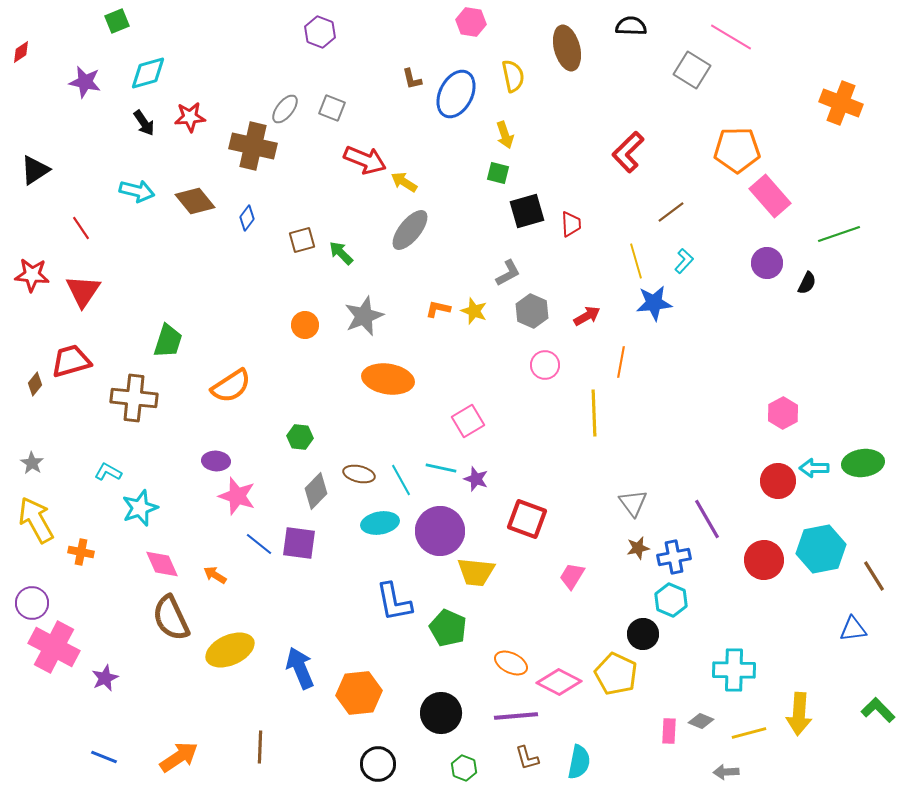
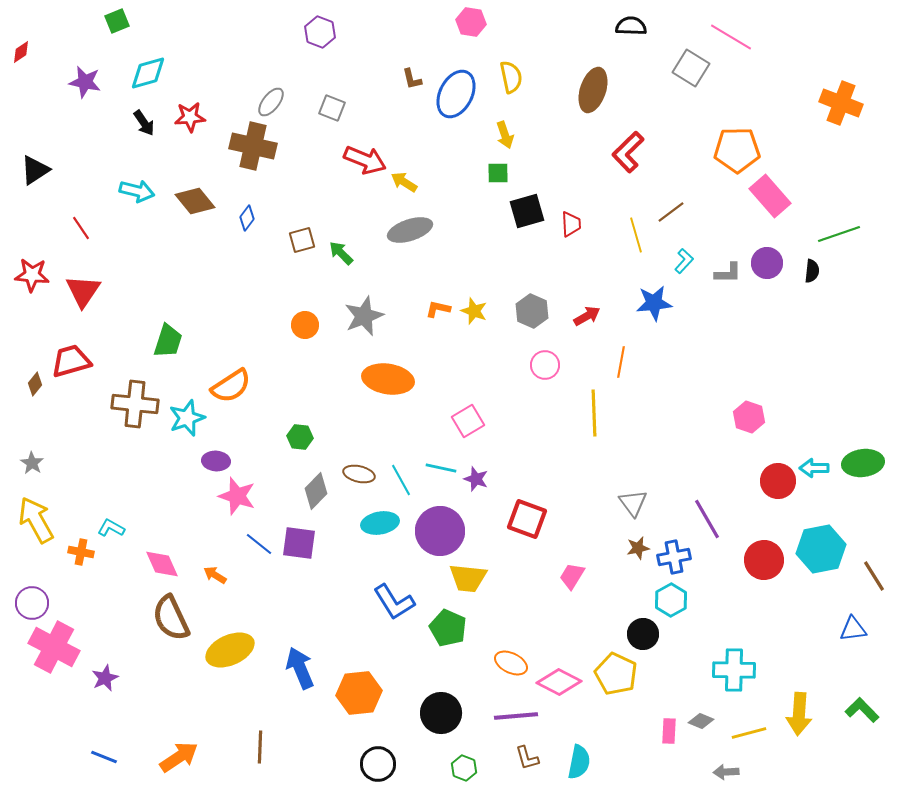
brown ellipse at (567, 48): moved 26 px right, 42 px down; rotated 33 degrees clockwise
gray square at (692, 70): moved 1 px left, 2 px up
yellow semicircle at (513, 76): moved 2 px left, 1 px down
gray ellipse at (285, 109): moved 14 px left, 7 px up
green square at (498, 173): rotated 15 degrees counterclockwise
gray ellipse at (410, 230): rotated 33 degrees clockwise
yellow line at (636, 261): moved 26 px up
gray L-shape at (508, 273): moved 220 px right; rotated 28 degrees clockwise
black semicircle at (807, 283): moved 5 px right, 12 px up; rotated 20 degrees counterclockwise
brown cross at (134, 398): moved 1 px right, 6 px down
pink hexagon at (783, 413): moved 34 px left, 4 px down; rotated 12 degrees counterclockwise
cyan L-shape at (108, 472): moved 3 px right, 56 px down
cyan star at (140, 508): moved 47 px right, 90 px up
yellow trapezoid at (476, 572): moved 8 px left, 6 px down
cyan hexagon at (671, 600): rotated 8 degrees clockwise
blue L-shape at (394, 602): rotated 21 degrees counterclockwise
green L-shape at (878, 710): moved 16 px left
